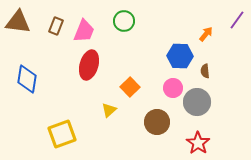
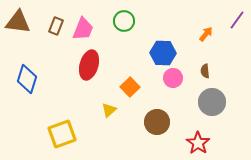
pink trapezoid: moved 1 px left, 2 px up
blue hexagon: moved 17 px left, 3 px up
blue diamond: rotated 8 degrees clockwise
pink circle: moved 10 px up
gray circle: moved 15 px right
